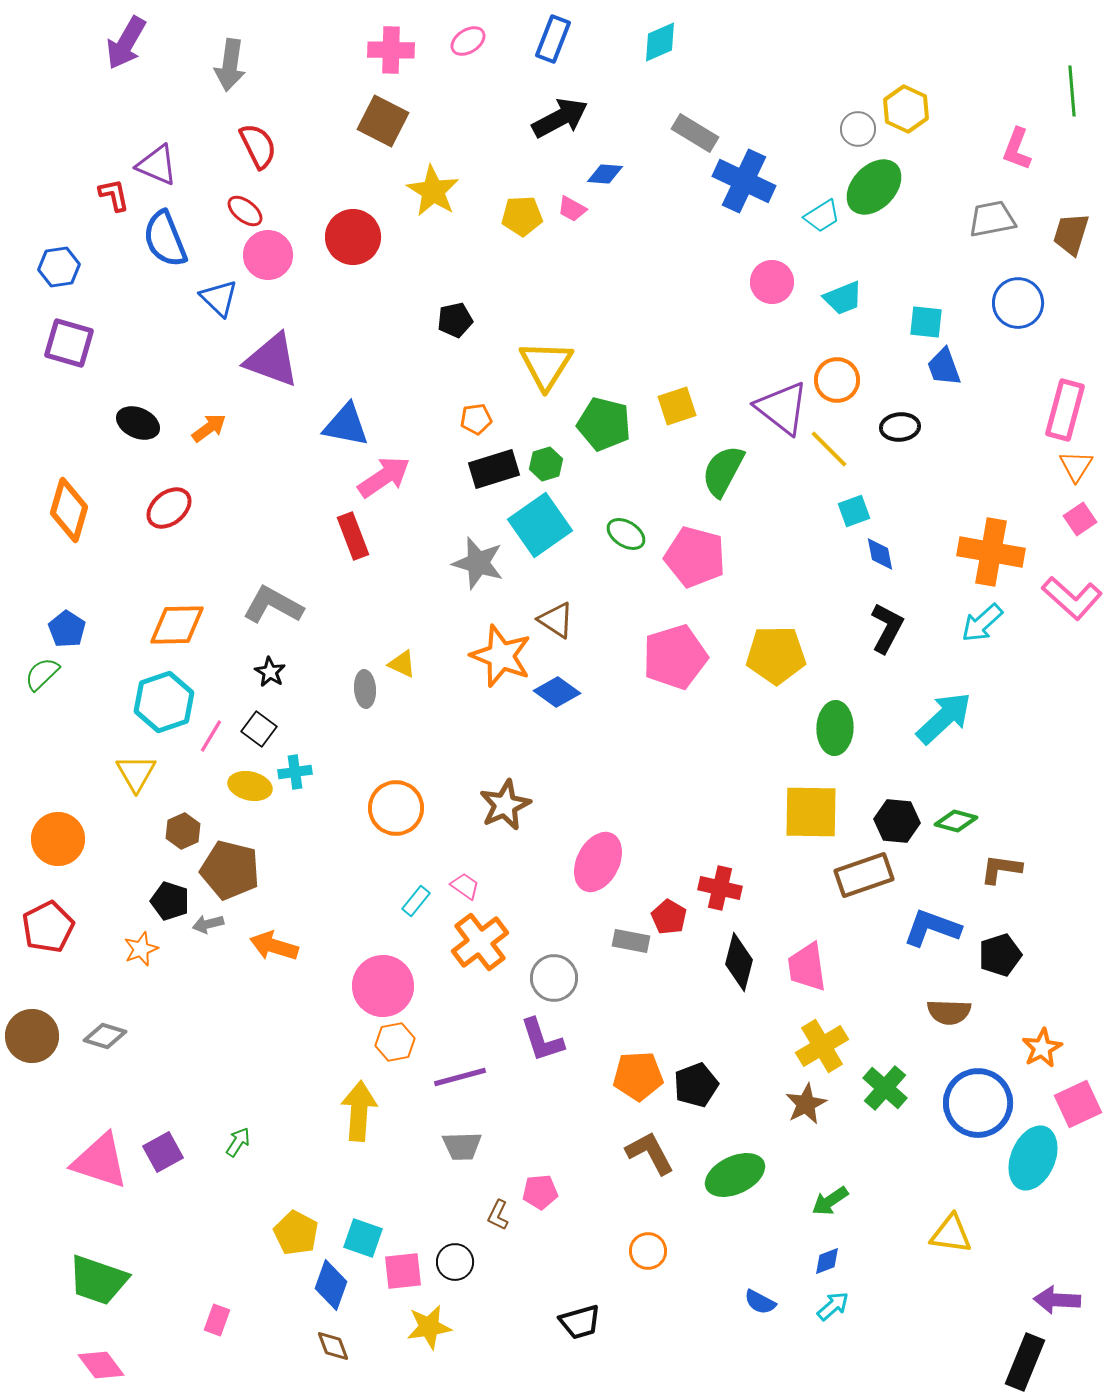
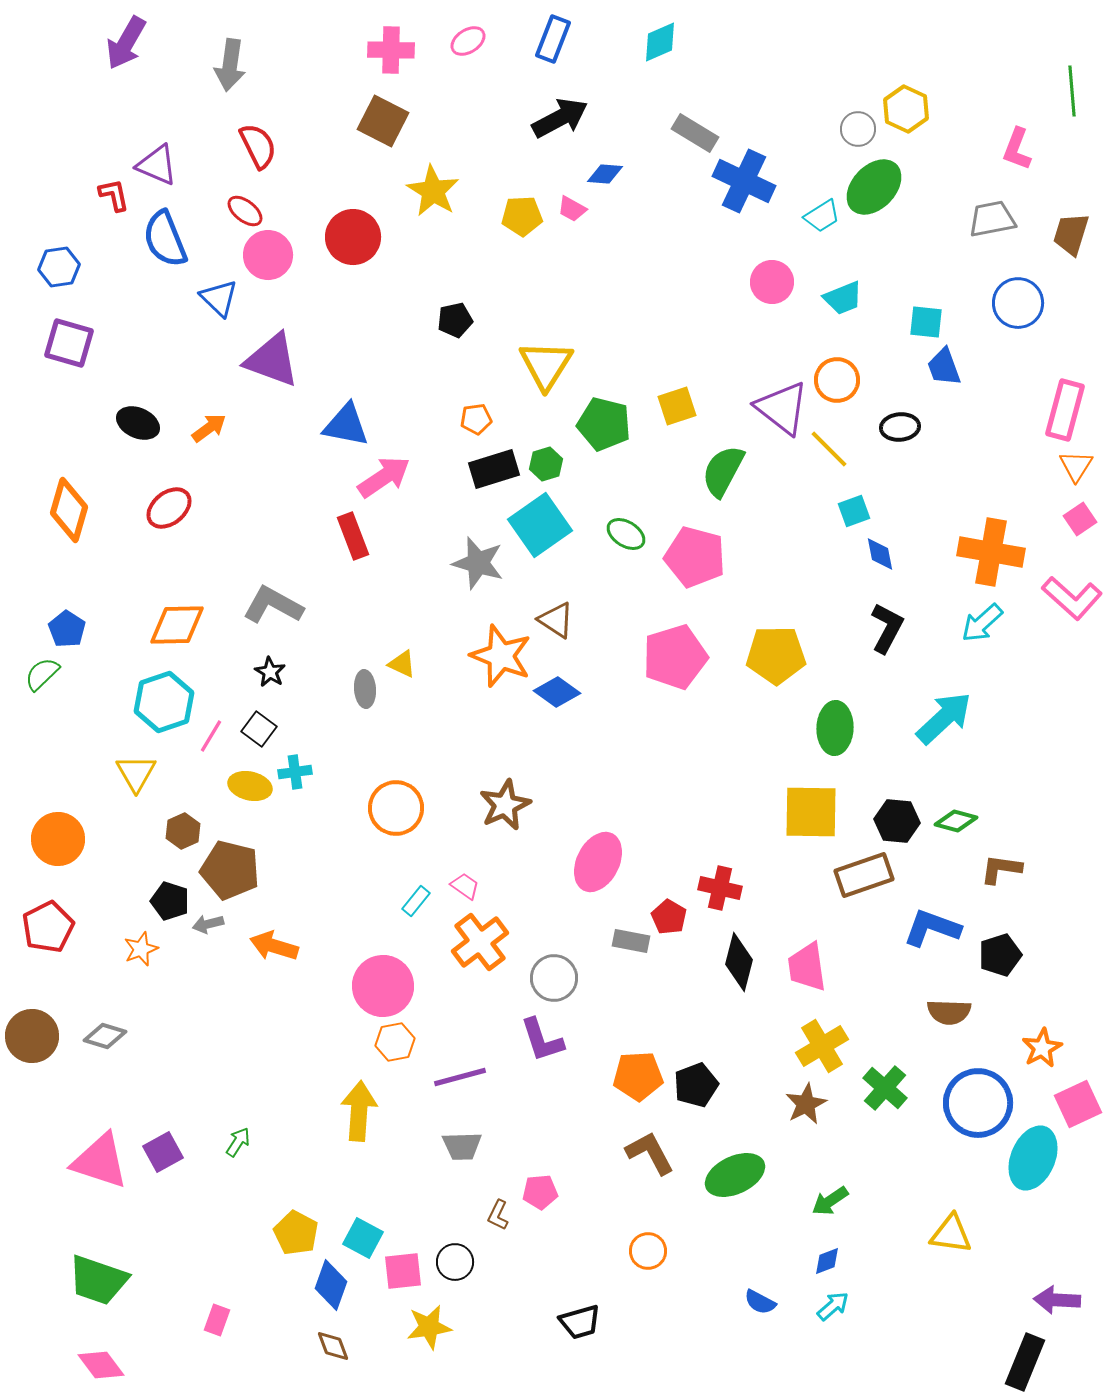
cyan square at (363, 1238): rotated 9 degrees clockwise
